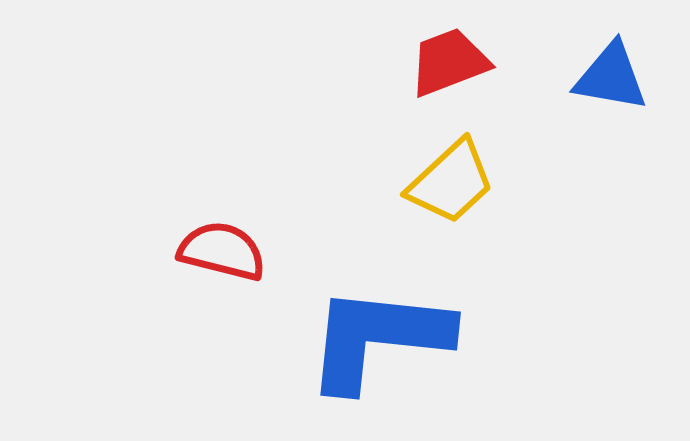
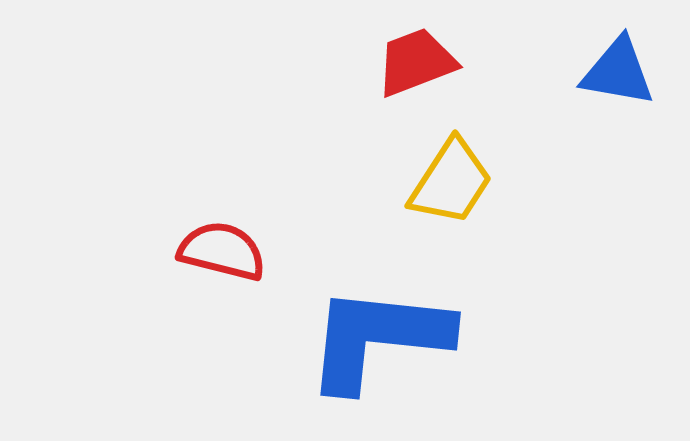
red trapezoid: moved 33 px left
blue triangle: moved 7 px right, 5 px up
yellow trapezoid: rotated 14 degrees counterclockwise
